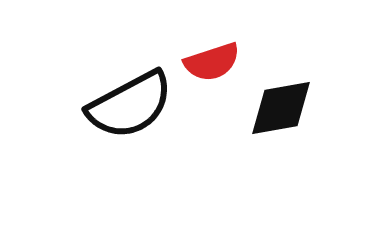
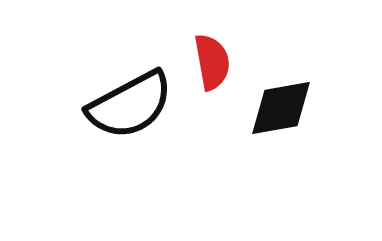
red semicircle: rotated 82 degrees counterclockwise
